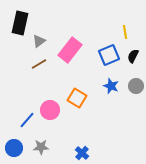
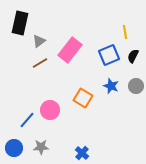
brown line: moved 1 px right, 1 px up
orange square: moved 6 px right
